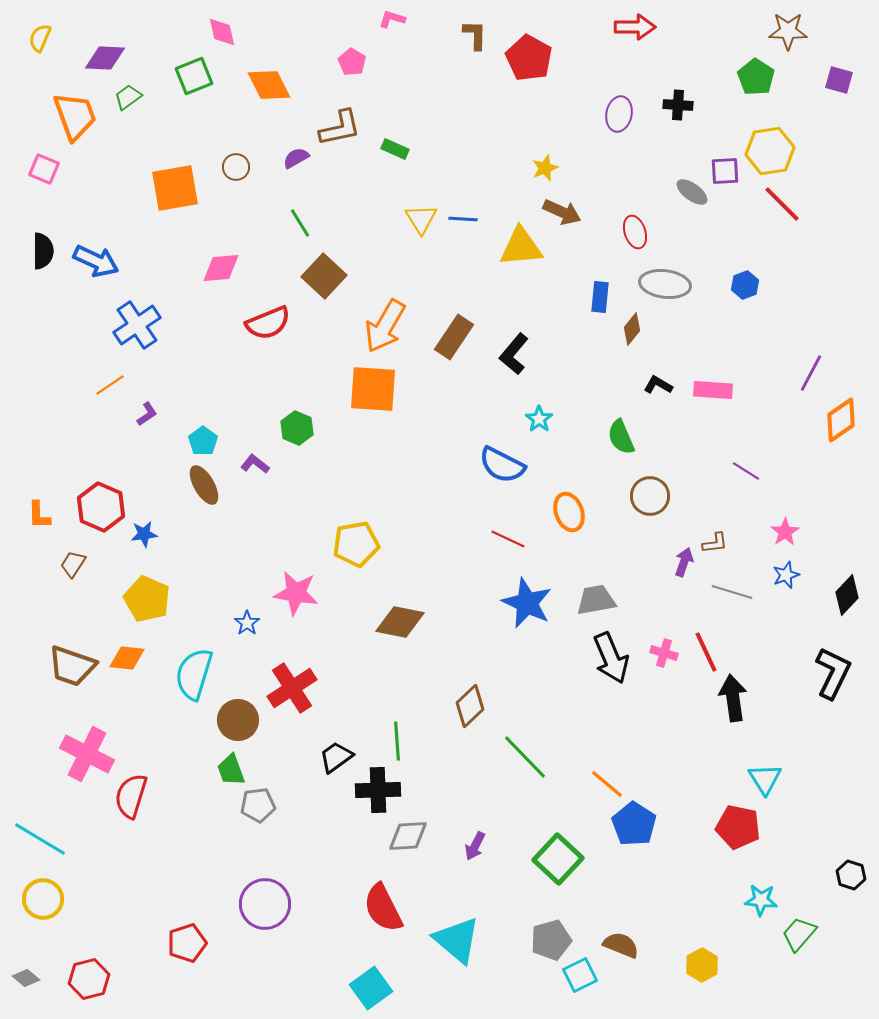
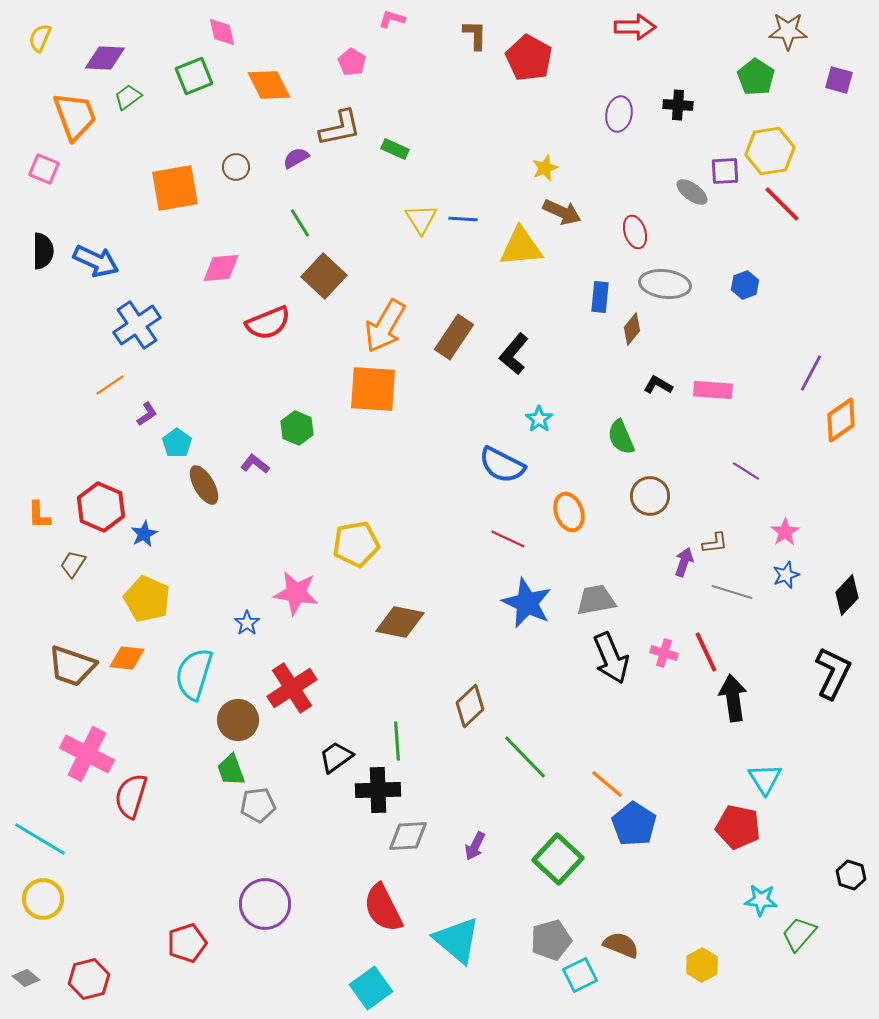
cyan pentagon at (203, 441): moved 26 px left, 2 px down
blue star at (144, 534): rotated 20 degrees counterclockwise
